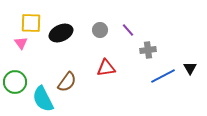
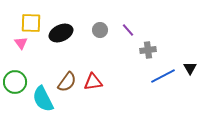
red triangle: moved 13 px left, 14 px down
